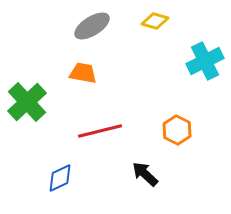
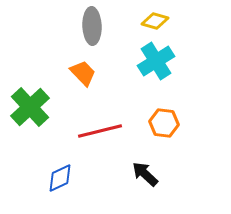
gray ellipse: rotated 60 degrees counterclockwise
cyan cross: moved 49 px left; rotated 6 degrees counterclockwise
orange trapezoid: rotated 36 degrees clockwise
green cross: moved 3 px right, 5 px down
orange hexagon: moved 13 px left, 7 px up; rotated 20 degrees counterclockwise
